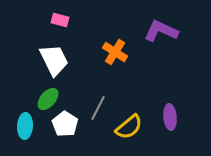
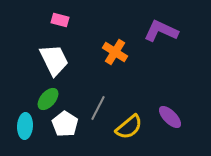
purple ellipse: rotated 40 degrees counterclockwise
